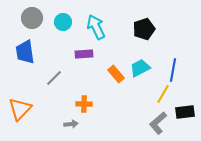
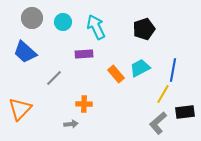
blue trapezoid: rotated 40 degrees counterclockwise
